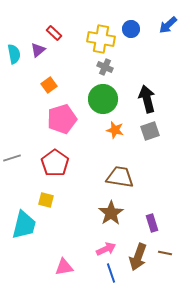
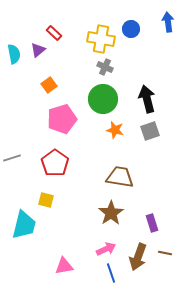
blue arrow: moved 3 px up; rotated 126 degrees clockwise
pink triangle: moved 1 px up
